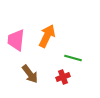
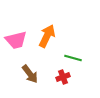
pink trapezoid: rotated 110 degrees counterclockwise
